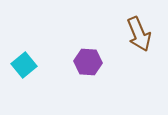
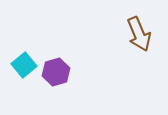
purple hexagon: moved 32 px left, 10 px down; rotated 20 degrees counterclockwise
